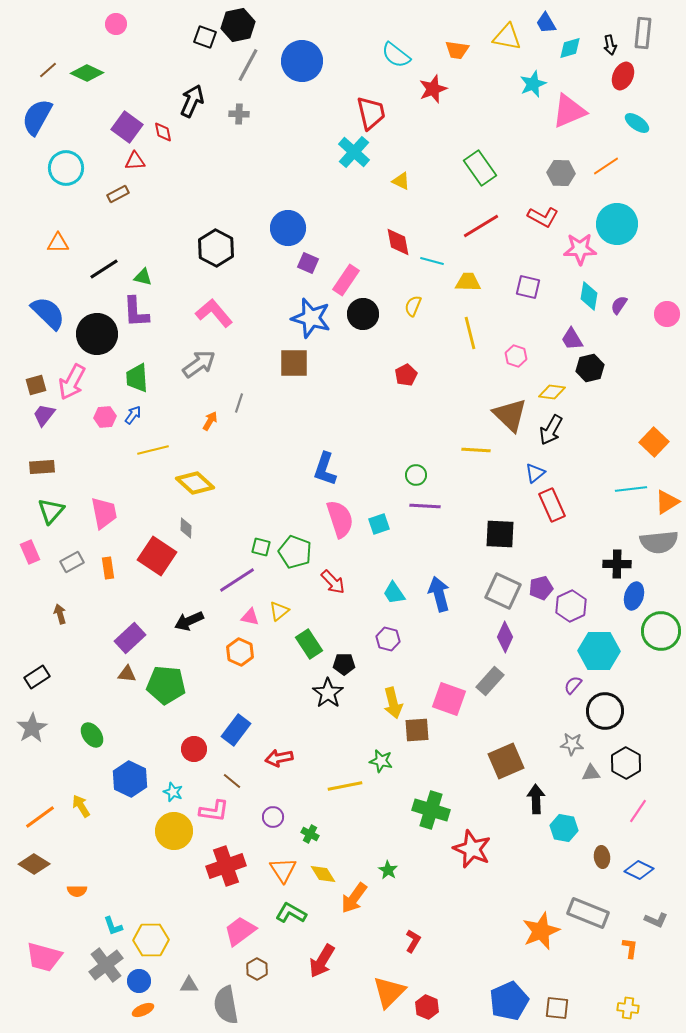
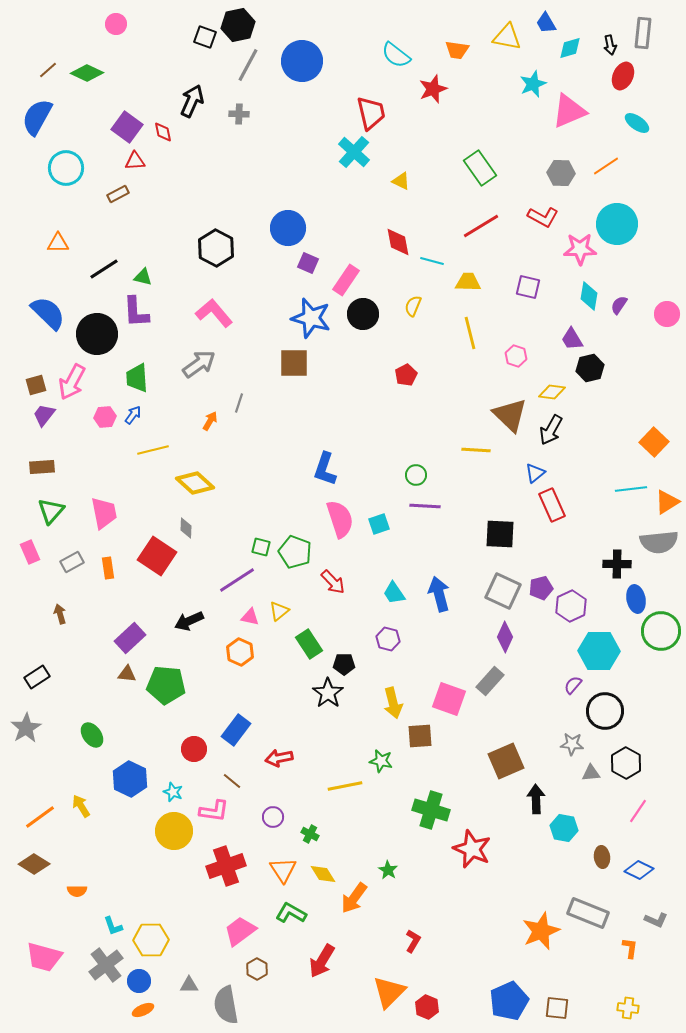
blue ellipse at (634, 596): moved 2 px right, 3 px down; rotated 28 degrees counterclockwise
gray star at (32, 728): moved 6 px left
brown square at (417, 730): moved 3 px right, 6 px down
